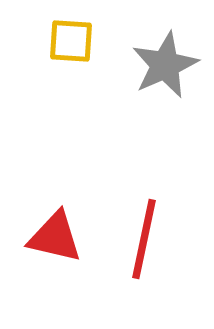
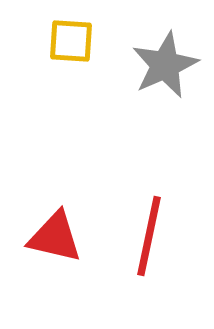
red line: moved 5 px right, 3 px up
